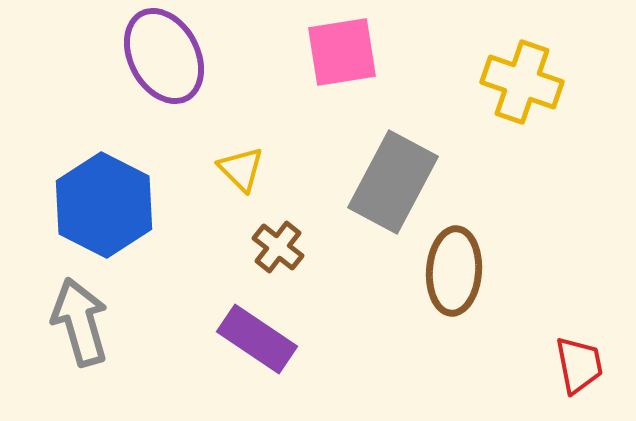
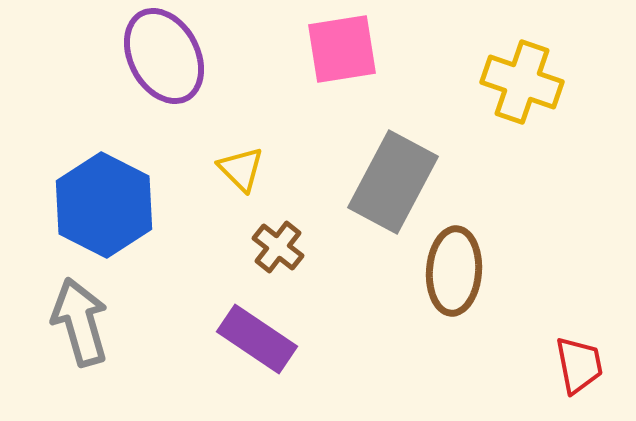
pink square: moved 3 px up
